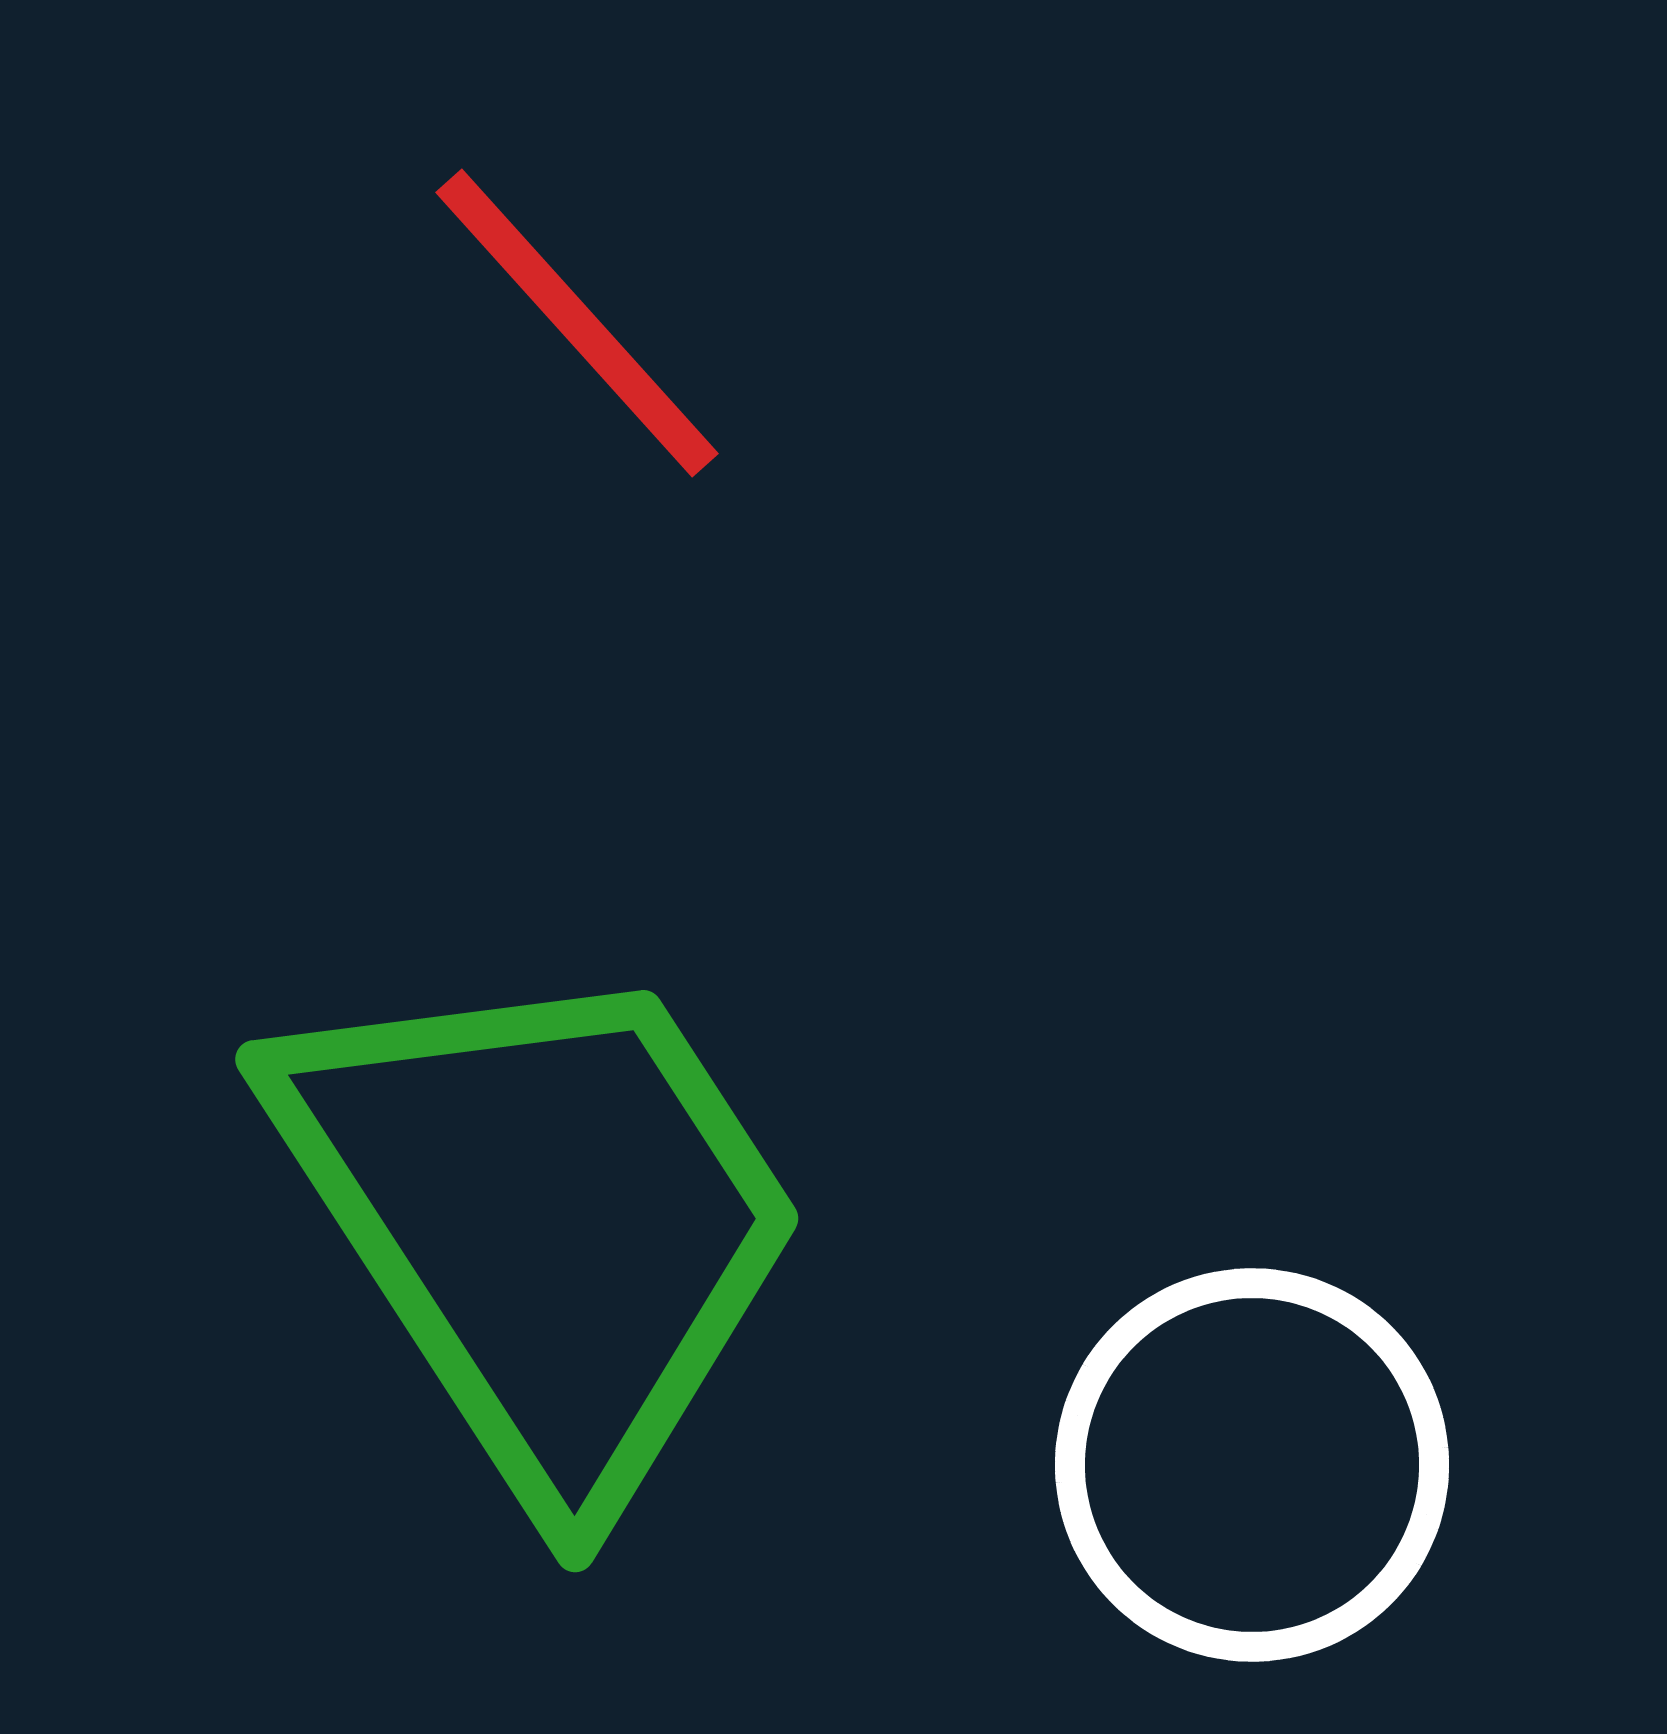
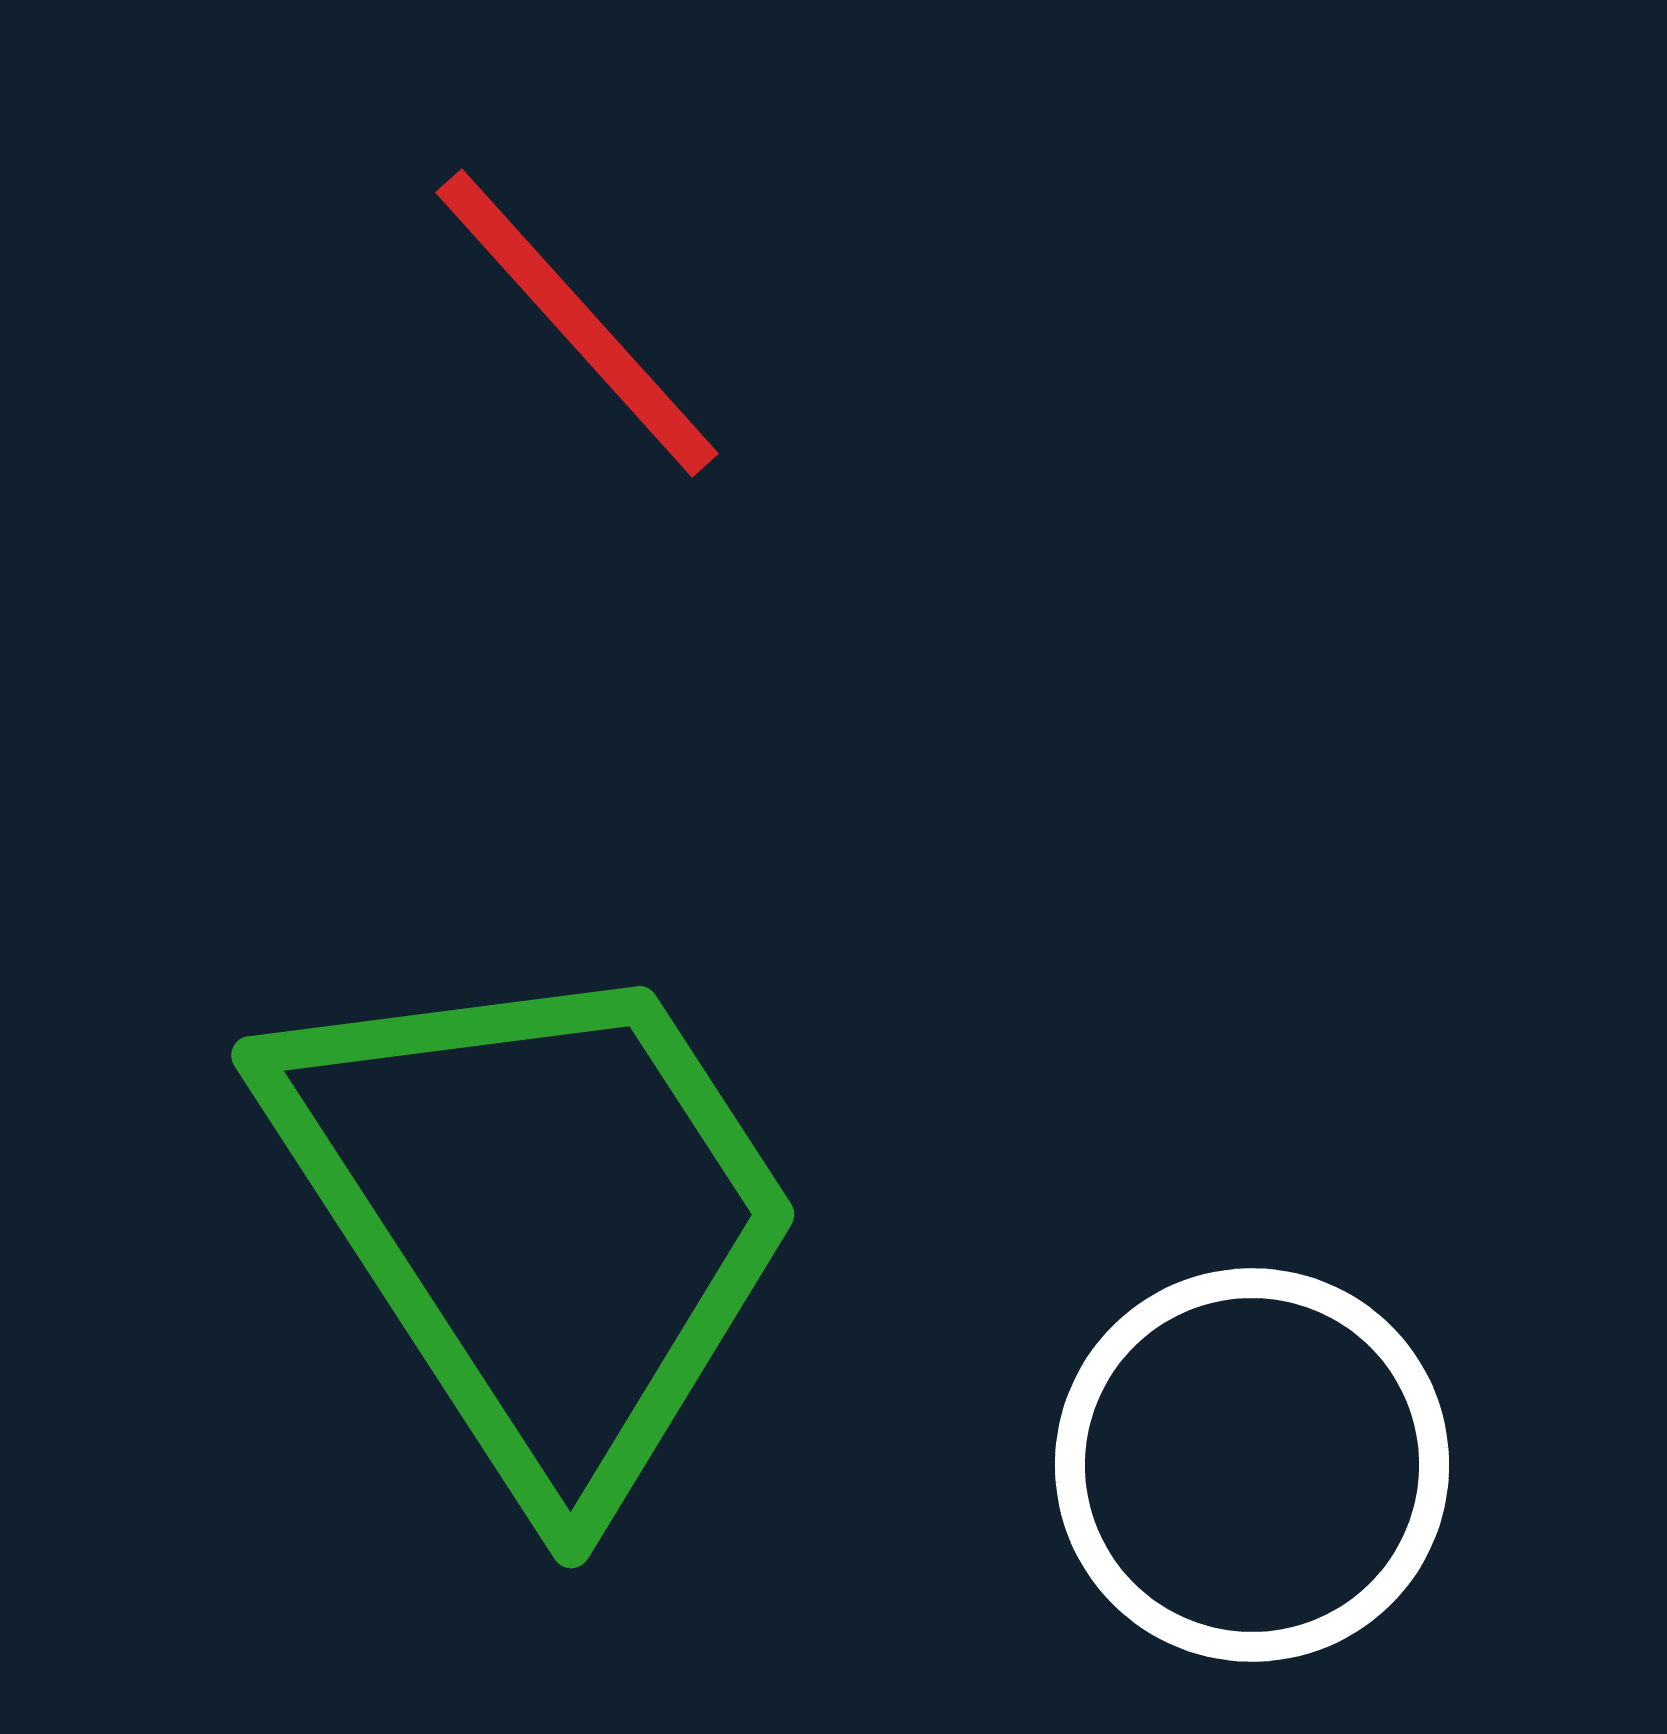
green trapezoid: moved 4 px left, 4 px up
